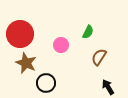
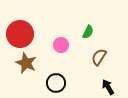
black circle: moved 10 px right
